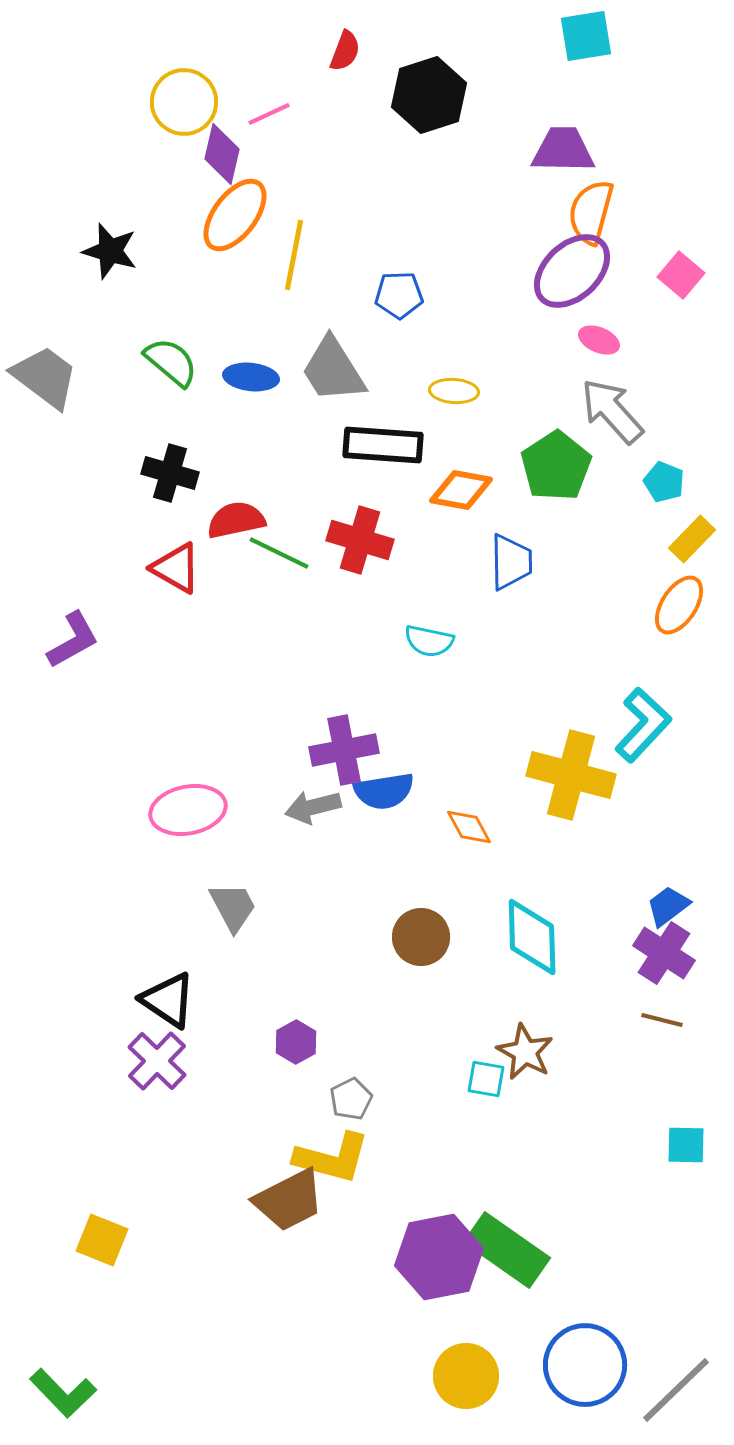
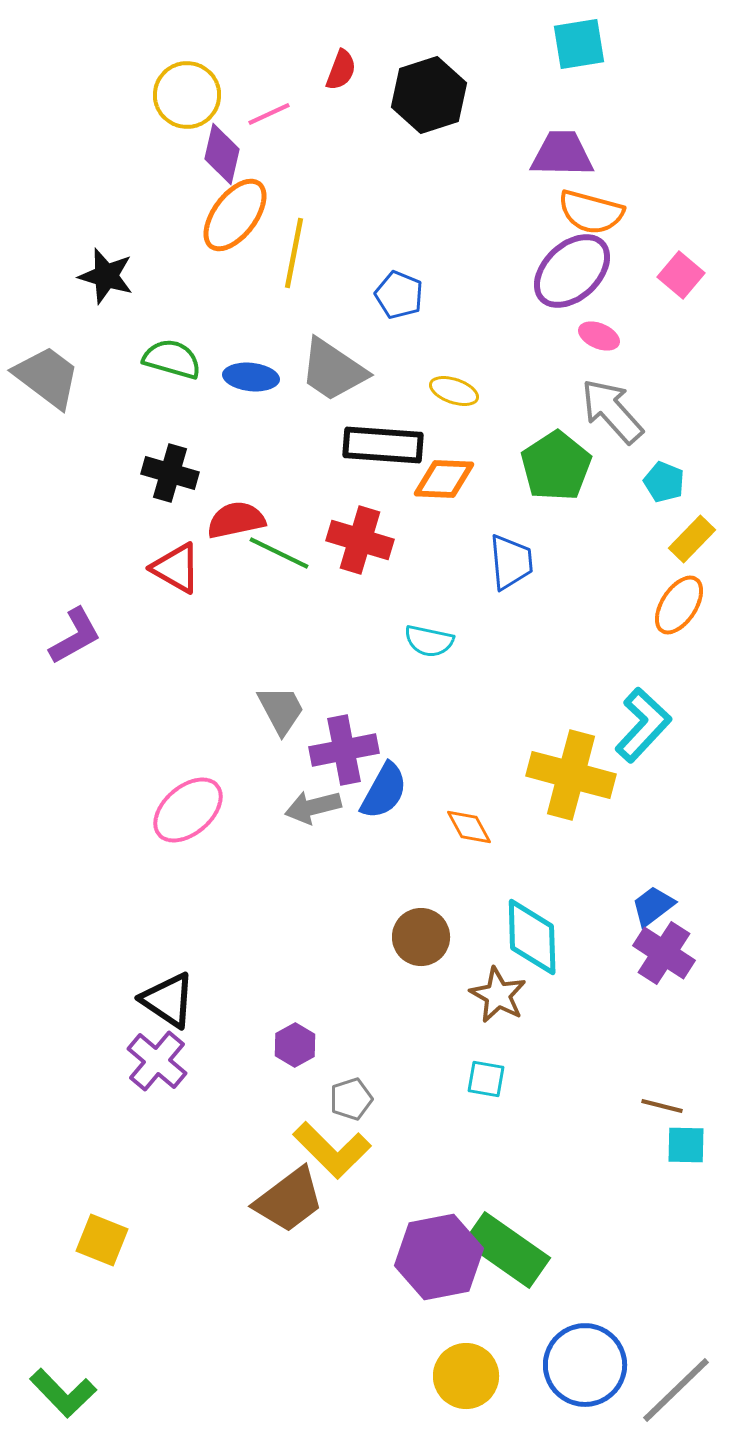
cyan square at (586, 36): moved 7 px left, 8 px down
red semicircle at (345, 51): moved 4 px left, 19 px down
yellow circle at (184, 102): moved 3 px right, 7 px up
purple trapezoid at (563, 150): moved 1 px left, 4 px down
orange semicircle at (591, 212): rotated 90 degrees counterclockwise
black star at (110, 251): moved 4 px left, 25 px down
yellow line at (294, 255): moved 2 px up
blue pentagon at (399, 295): rotated 24 degrees clockwise
pink ellipse at (599, 340): moved 4 px up
green semicircle at (171, 362): moved 1 px right, 3 px up; rotated 24 degrees counterclockwise
gray trapezoid at (333, 370): rotated 24 degrees counterclockwise
gray trapezoid at (45, 377): moved 2 px right
yellow ellipse at (454, 391): rotated 15 degrees clockwise
orange diamond at (461, 490): moved 17 px left, 11 px up; rotated 8 degrees counterclockwise
blue trapezoid at (511, 562): rotated 4 degrees counterclockwise
purple L-shape at (73, 640): moved 2 px right, 4 px up
blue semicircle at (384, 791): rotated 52 degrees counterclockwise
pink ellipse at (188, 810): rotated 30 degrees counterclockwise
blue trapezoid at (668, 906): moved 15 px left
gray trapezoid at (233, 907): moved 48 px right, 197 px up
brown line at (662, 1020): moved 86 px down
purple hexagon at (296, 1042): moved 1 px left, 3 px down
brown star at (525, 1052): moved 27 px left, 57 px up
purple cross at (157, 1061): rotated 4 degrees counterclockwise
gray pentagon at (351, 1099): rotated 9 degrees clockwise
yellow L-shape at (332, 1158): moved 8 px up; rotated 30 degrees clockwise
brown trapezoid at (289, 1200): rotated 10 degrees counterclockwise
